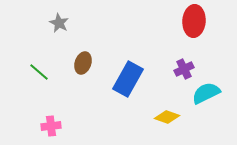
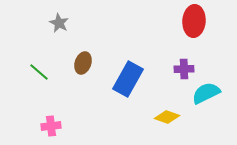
purple cross: rotated 24 degrees clockwise
